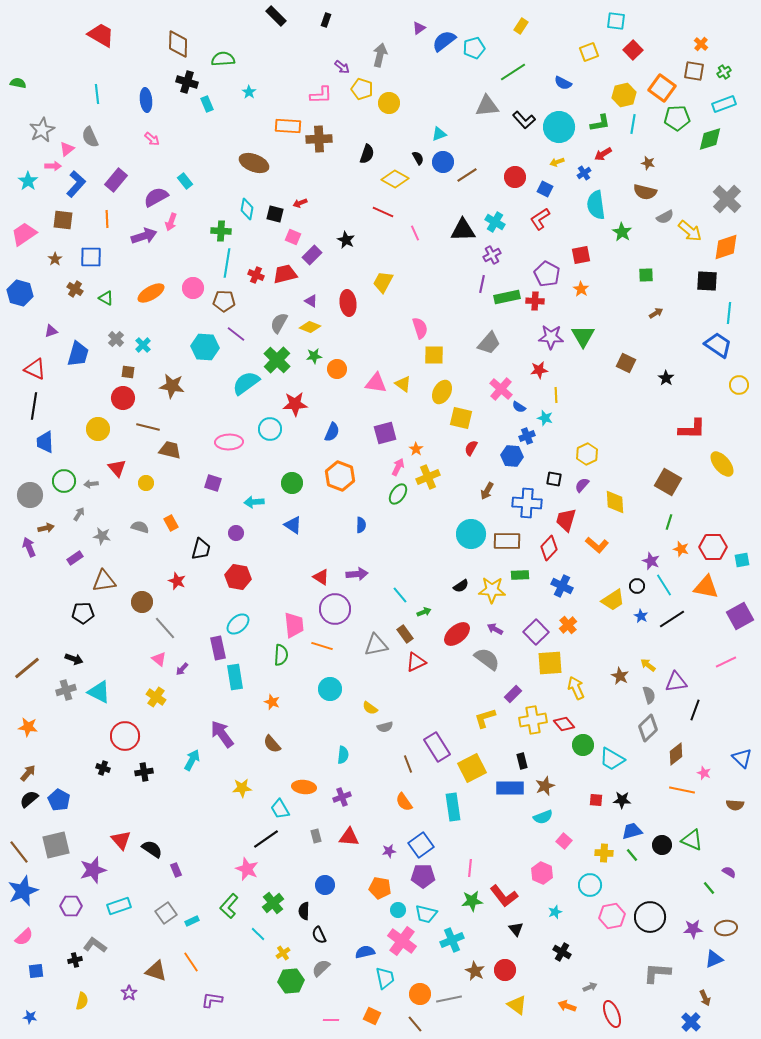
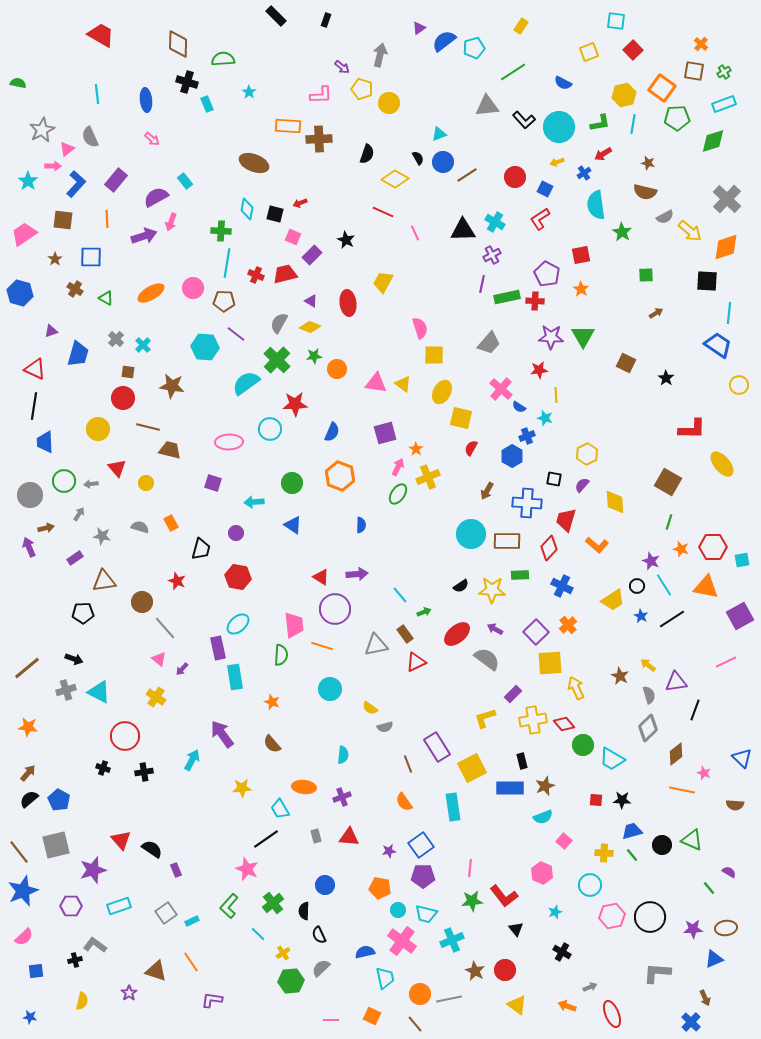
green diamond at (710, 139): moved 3 px right, 2 px down
blue hexagon at (512, 456): rotated 25 degrees clockwise
